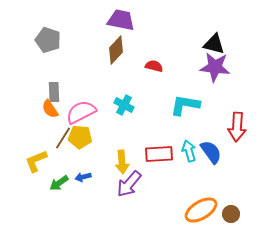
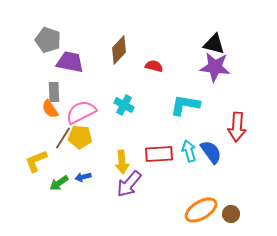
purple trapezoid: moved 51 px left, 42 px down
brown diamond: moved 3 px right
